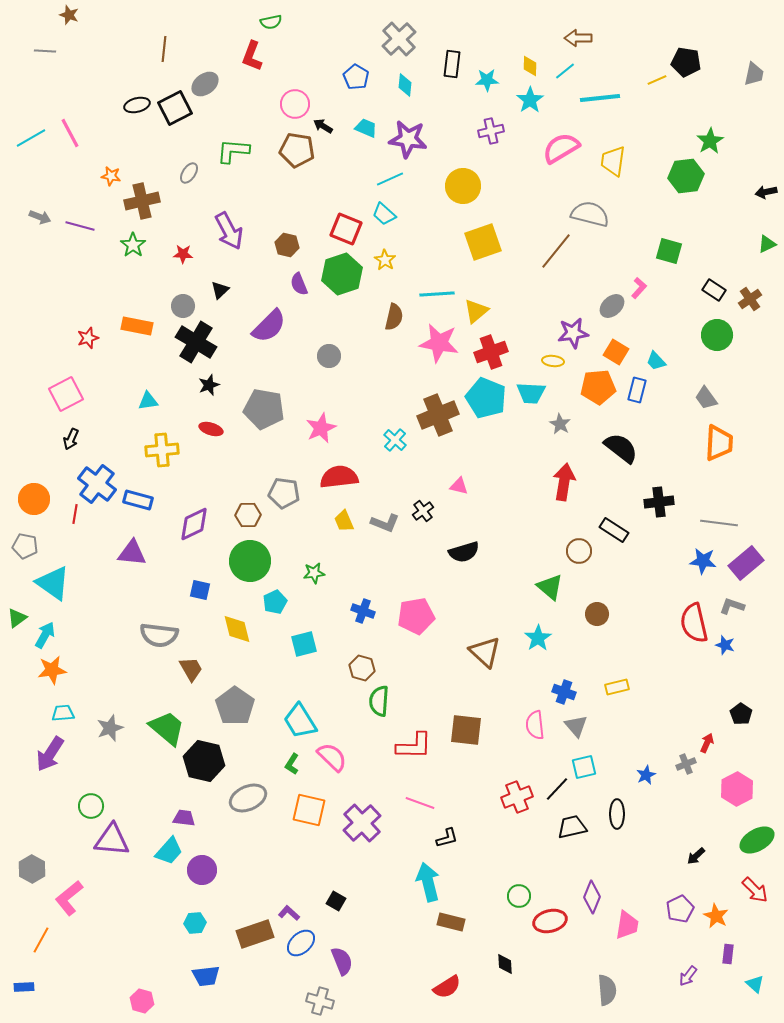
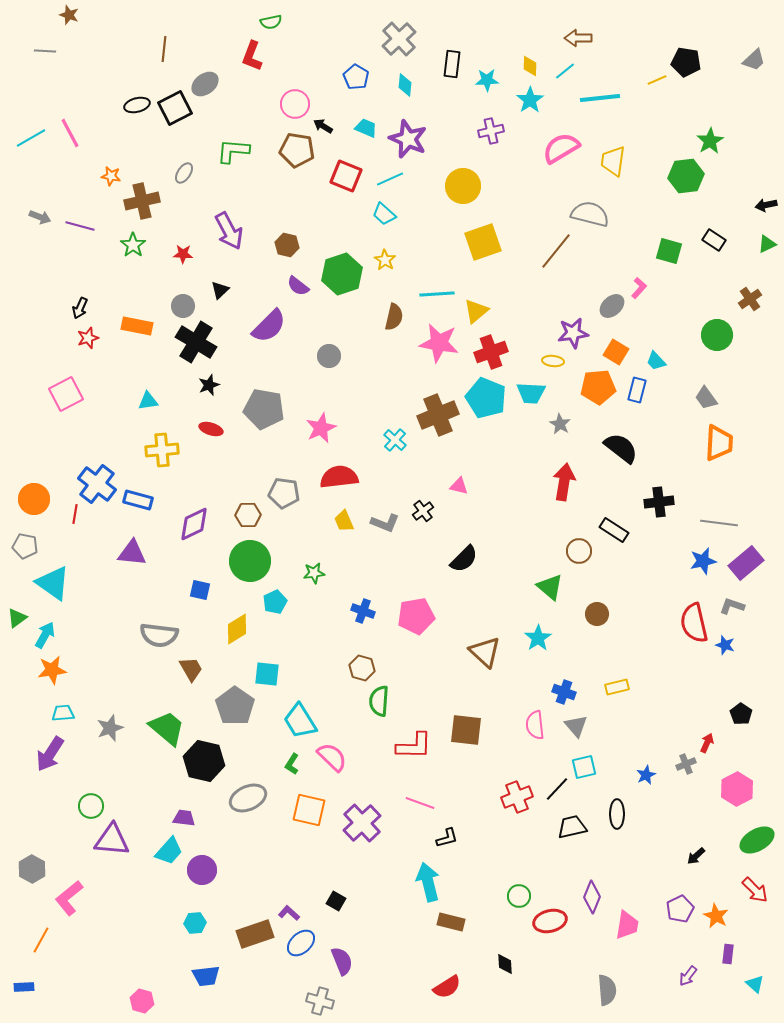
gray trapezoid at (754, 74): moved 14 px up; rotated 35 degrees clockwise
purple star at (408, 139): rotated 15 degrees clockwise
gray ellipse at (189, 173): moved 5 px left
black arrow at (766, 192): moved 13 px down
red square at (346, 229): moved 53 px up
purple semicircle at (299, 284): moved 1 px left, 2 px down; rotated 30 degrees counterclockwise
black rectangle at (714, 290): moved 50 px up
black arrow at (71, 439): moved 9 px right, 131 px up
black semicircle at (464, 552): moved 7 px down; rotated 28 degrees counterclockwise
blue star at (703, 561): rotated 20 degrees counterclockwise
yellow diamond at (237, 629): rotated 72 degrees clockwise
cyan square at (304, 644): moved 37 px left, 30 px down; rotated 20 degrees clockwise
